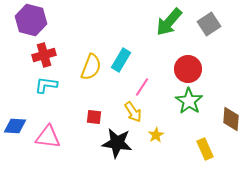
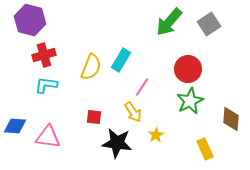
purple hexagon: moved 1 px left
green star: moved 1 px right; rotated 12 degrees clockwise
